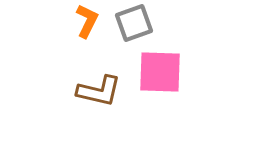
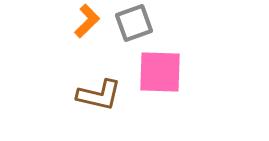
orange L-shape: rotated 20 degrees clockwise
brown L-shape: moved 4 px down
